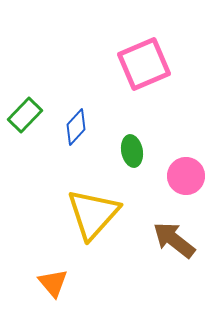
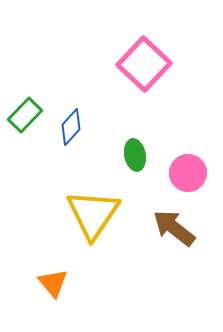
pink square: rotated 24 degrees counterclockwise
blue diamond: moved 5 px left
green ellipse: moved 3 px right, 4 px down
pink circle: moved 2 px right, 3 px up
yellow triangle: rotated 8 degrees counterclockwise
brown arrow: moved 12 px up
